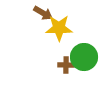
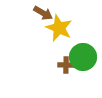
yellow star: rotated 24 degrees clockwise
green circle: moved 1 px left
